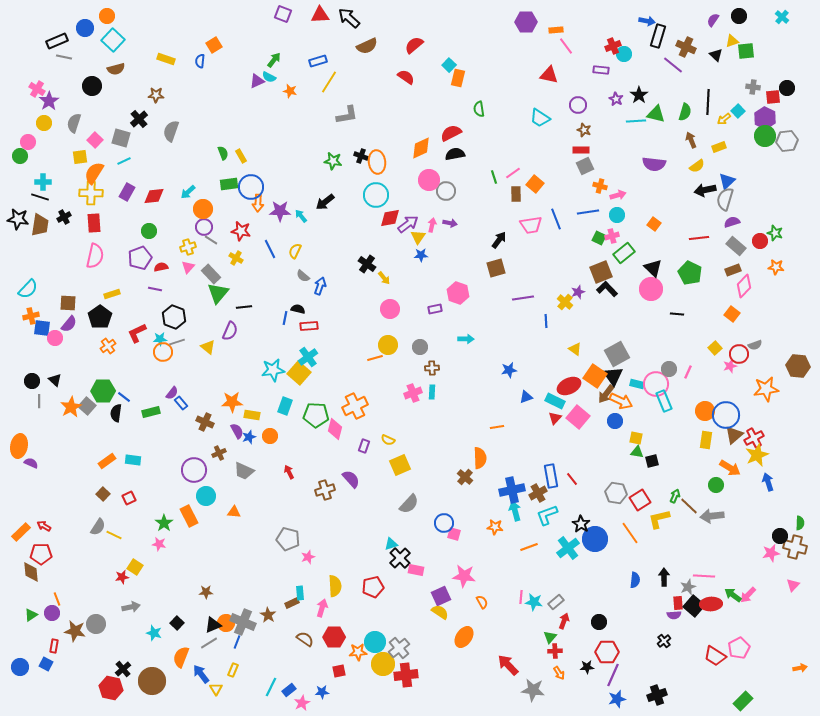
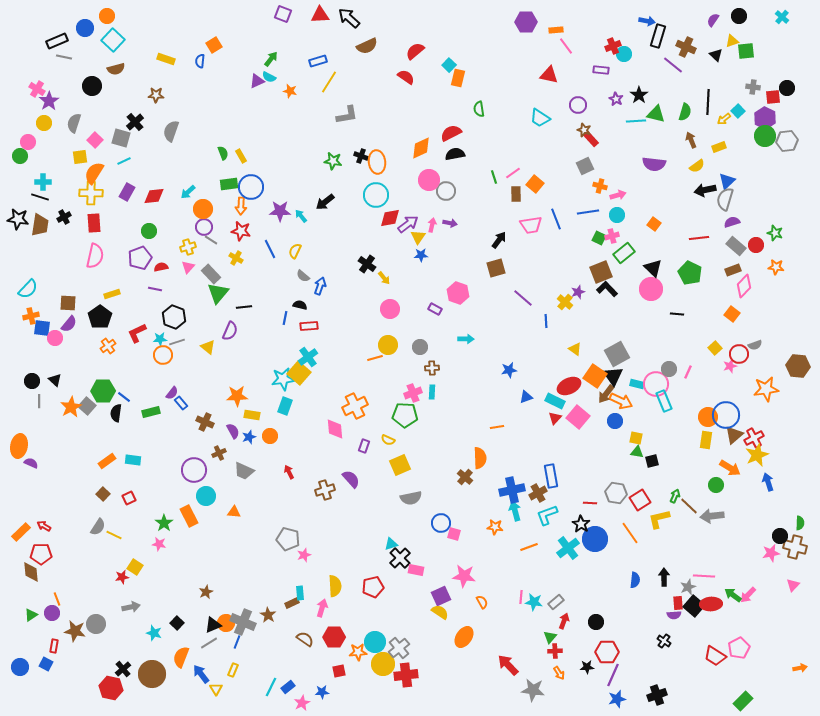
red semicircle at (414, 45): moved 1 px right, 6 px down
green arrow at (274, 60): moved 3 px left, 1 px up
black cross at (139, 119): moved 4 px left, 3 px down
red rectangle at (581, 150): moved 10 px right, 11 px up; rotated 49 degrees clockwise
orange arrow at (258, 203): moved 17 px left, 3 px down
red circle at (760, 241): moved 4 px left, 4 px down
purple line at (523, 298): rotated 50 degrees clockwise
black semicircle at (298, 309): moved 2 px right, 4 px up
purple rectangle at (435, 309): rotated 40 degrees clockwise
orange circle at (163, 352): moved 3 px down
cyan star at (273, 370): moved 10 px right, 9 px down
orange star at (232, 402): moved 5 px right, 6 px up
orange circle at (705, 411): moved 3 px right, 6 px down
green pentagon at (316, 415): moved 89 px right
pink diamond at (335, 429): rotated 20 degrees counterclockwise
purple semicircle at (237, 431): moved 4 px left
red line at (572, 479): moved 18 px right, 24 px down; rotated 48 degrees counterclockwise
gray semicircle at (409, 504): moved 2 px right, 6 px up; rotated 35 degrees clockwise
blue circle at (444, 523): moved 3 px left
pink star at (308, 557): moved 4 px left, 2 px up
brown star at (206, 592): rotated 24 degrees counterclockwise
black circle at (599, 622): moved 3 px left
black cross at (664, 641): rotated 16 degrees counterclockwise
brown circle at (152, 681): moved 7 px up
blue rectangle at (289, 690): moved 1 px left, 3 px up
